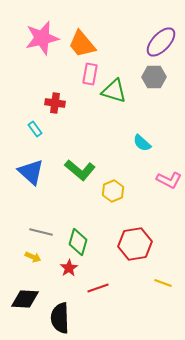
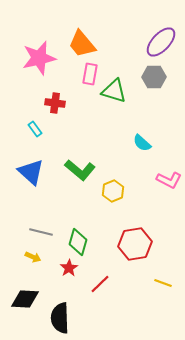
pink star: moved 3 px left, 20 px down
red line: moved 2 px right, 4 px up; rotated 25 degrees counterclockwise
